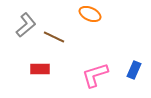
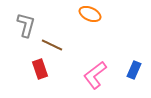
gray L-shape: rotated 35 degrees counterclockwise
brown line: moved 2 px left, 8 px down
red rectangle: rotated 72 degrees clockwise
pink L-shape: rotated 20 degrees counterclockwise
